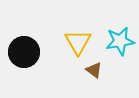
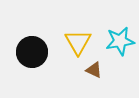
black circle: moved 8 px right
brown triangle: rotated 12 degrees counterclockwise
